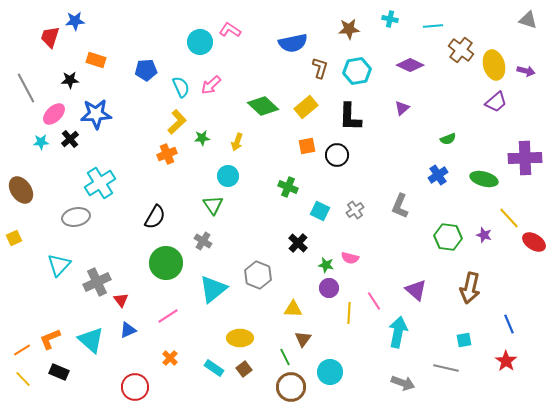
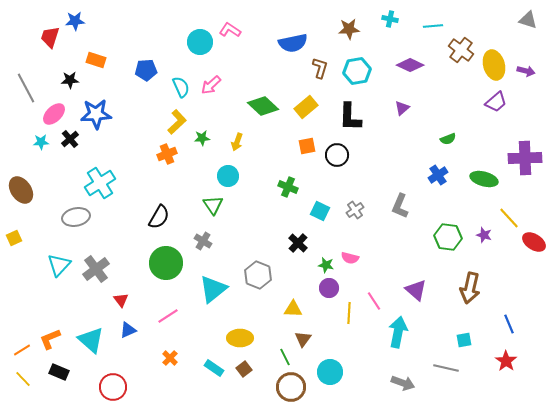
black semicircle at (155, 217): moved 4 px right
gray cross at (97, 282): moved 1 px left, 13 px up; rotated 12 degrees counterclockwise
red circle at (135, 387): moved 22 px left
